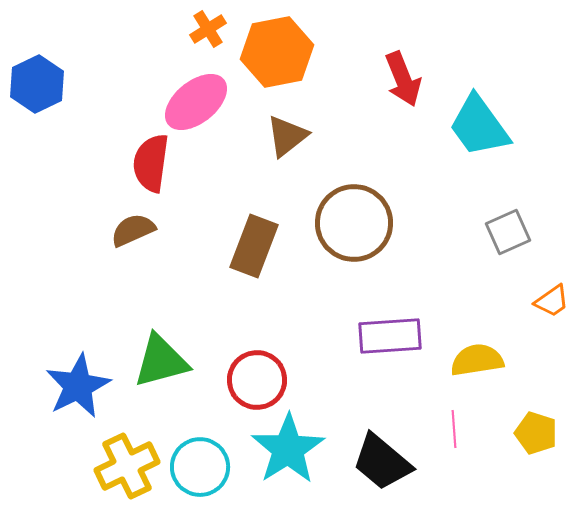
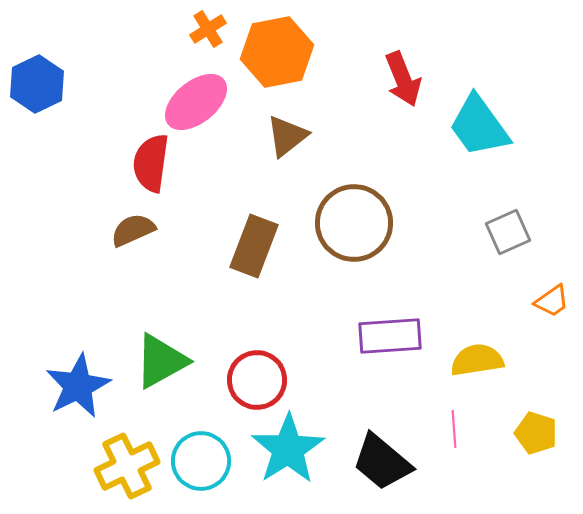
green triangle: rotated 14 degrees counterclockwise
cyan circle: moved 1 px right, 6 px up
